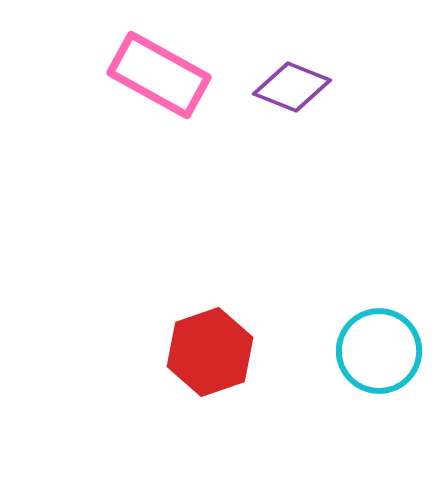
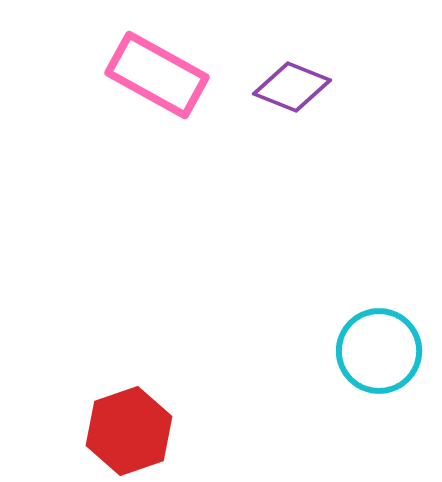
pink rectangle: moved 2 px left
red hexagon: moved 81 px left, 79 px down
